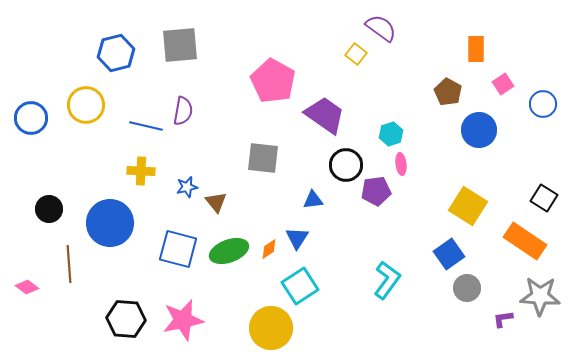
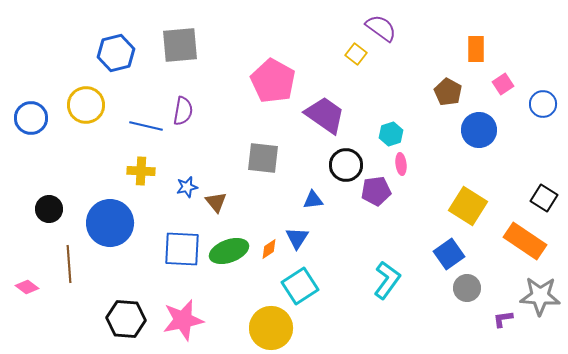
blue square at (178, 249): moved 4 px right; rotated 12 degrees counterclockwise
